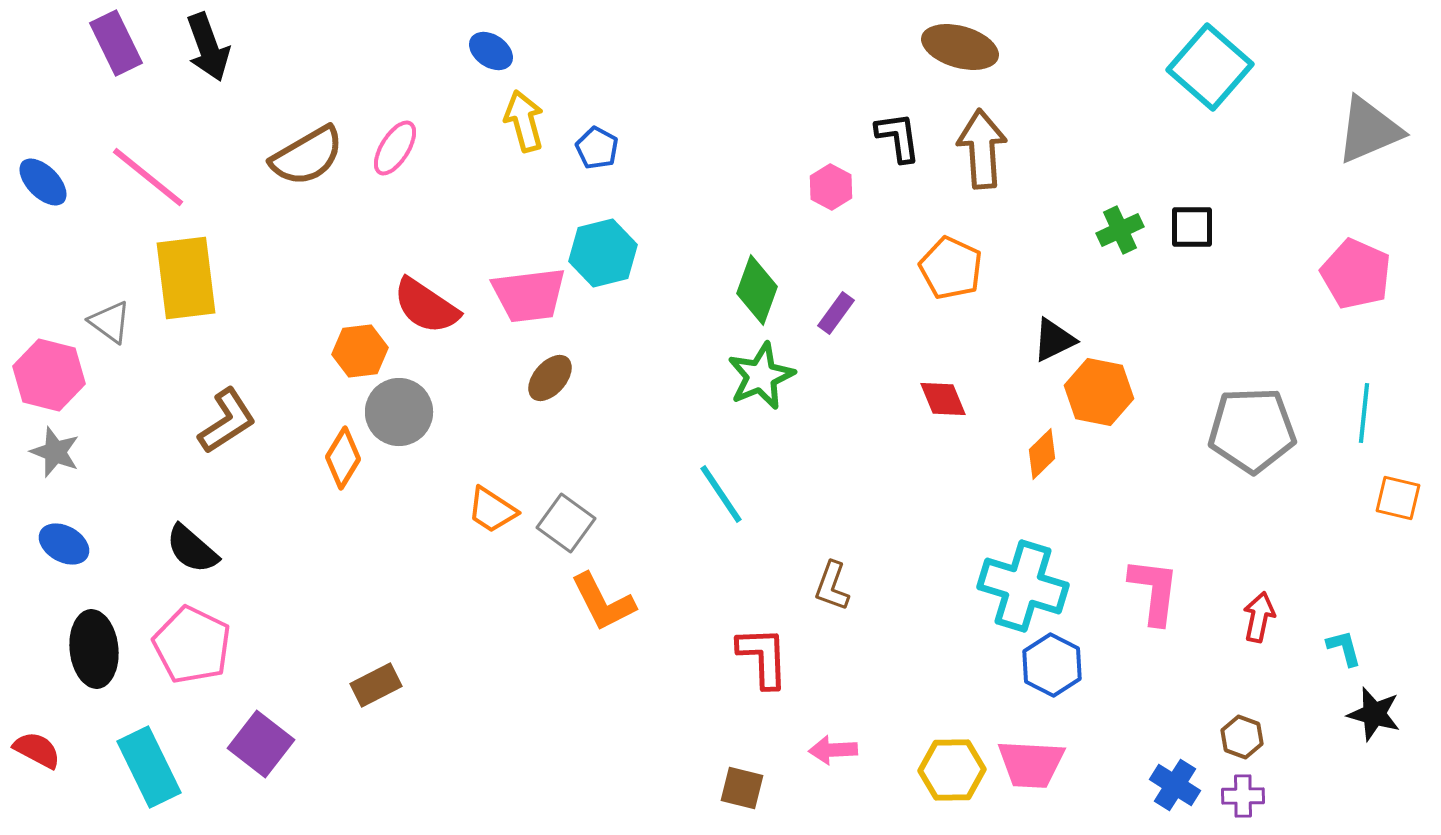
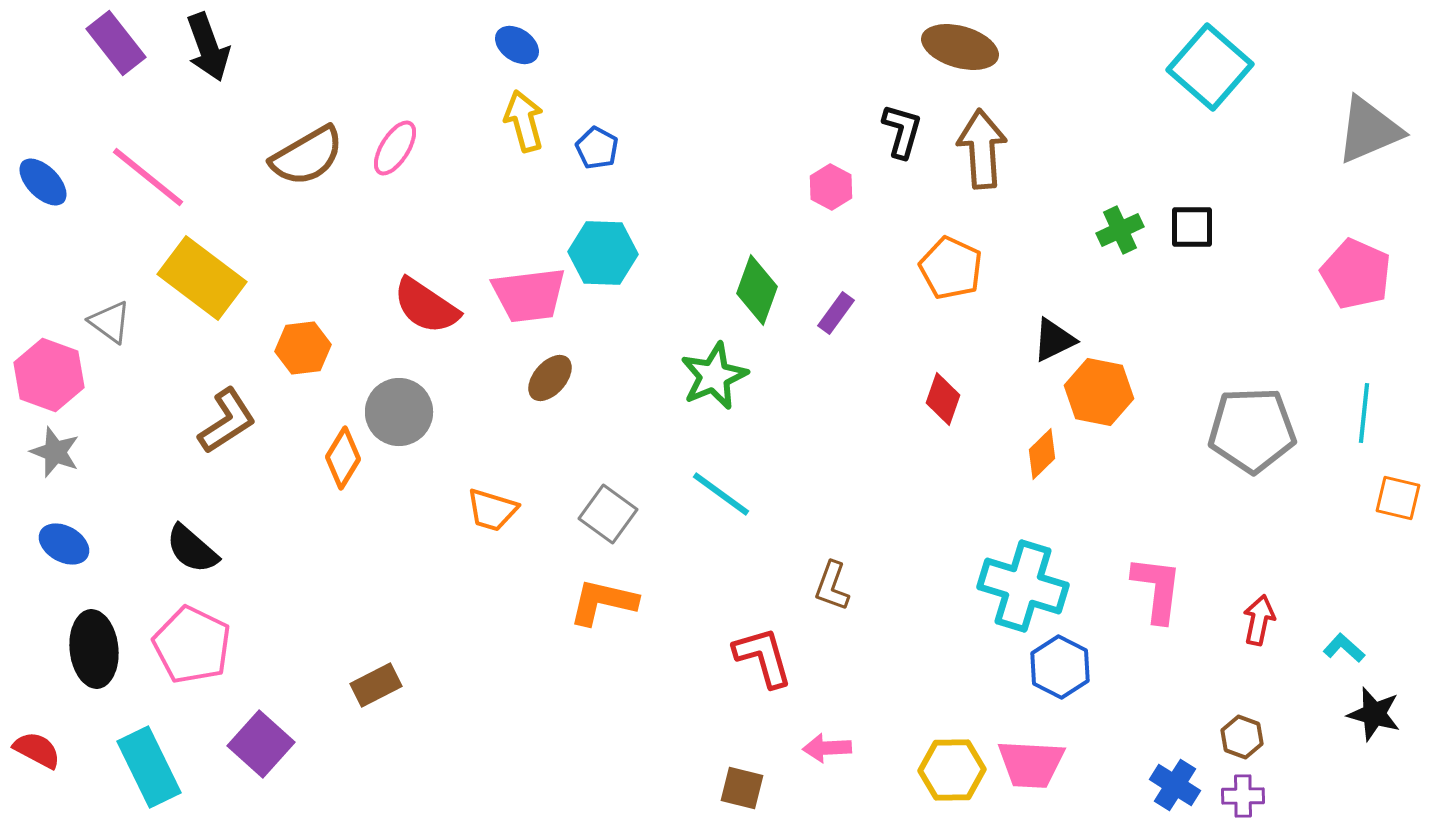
purple rectangle at (116, 43): rotated 12 degrees counterclockwise
blue ellipse at (491, 51): moved 26 px right, 6 px up
black L-shape at (898, 137): moved 4 px right, 6 px up; rotated 24 degrees clockwise
cyan hexagon at (603, 253): rotated 16 degrees clockwise
yellow rectangle at (186, 278): moved 16 px right; rotated 46 degrees counterclockwise
orange hexagon at (360, 351): moved 57 px left, 3 px up
pink hexagon at (49, 375): rotated 6 degrees clockwise
green star at (761, 376): moved 47 px left
red diamond at (943, 399): rotated 42 degrees clockwise
cyan line at (721, 494): rotated 20 degrees counterclockwise
orange trapezoid at (492, 510): rotated 16 degrees counterclockwise
gray square at (566, 523): moved 42 px right, 9 px up
pink L-shape at (1154, 591): moved 3 px right, 2 px up
orange L-shape at (603, 602): rotated 130 degrees clockwise
red arrow at (1259, 617): moved 3 px down
cyan L-shape at (1344, 648): rotated 33 degrees counterclockwise
red L-shape at (763, 657): rotated 14 degrees counterclockwise
blue hexagon at (1052, 665): moved 8 px right, 2 px down
purple square at (261, 744): rotated 4 degrees clockwise
pink arrow at (833, 750): moved 6 px left, 2 px up
